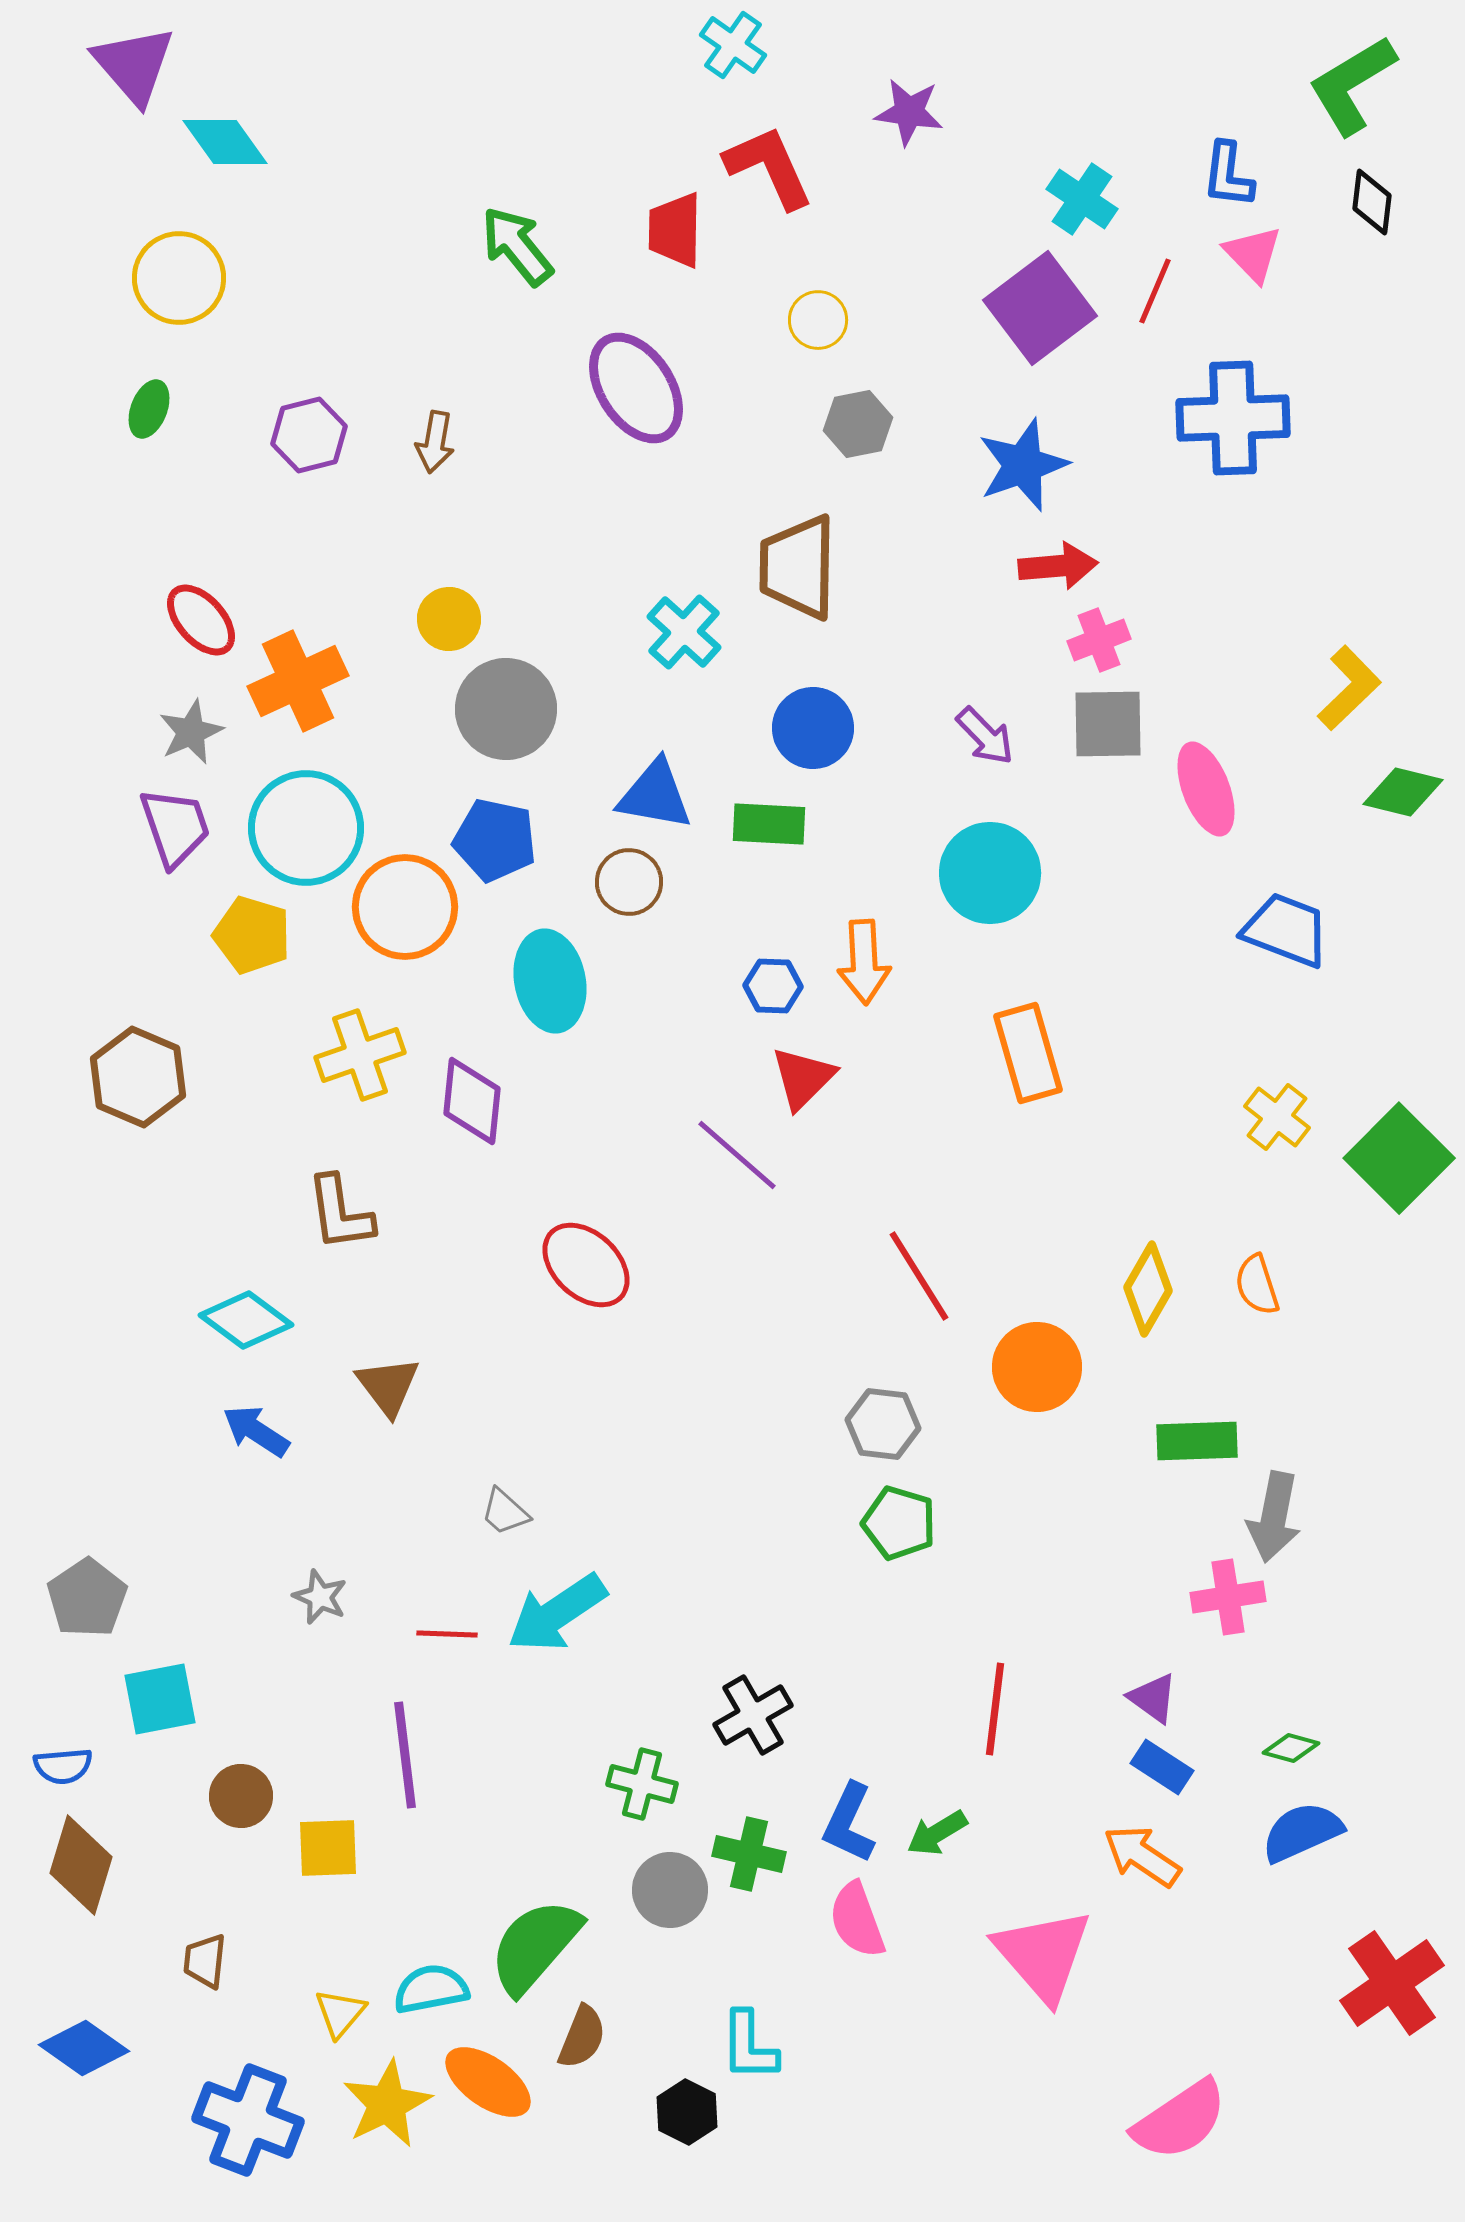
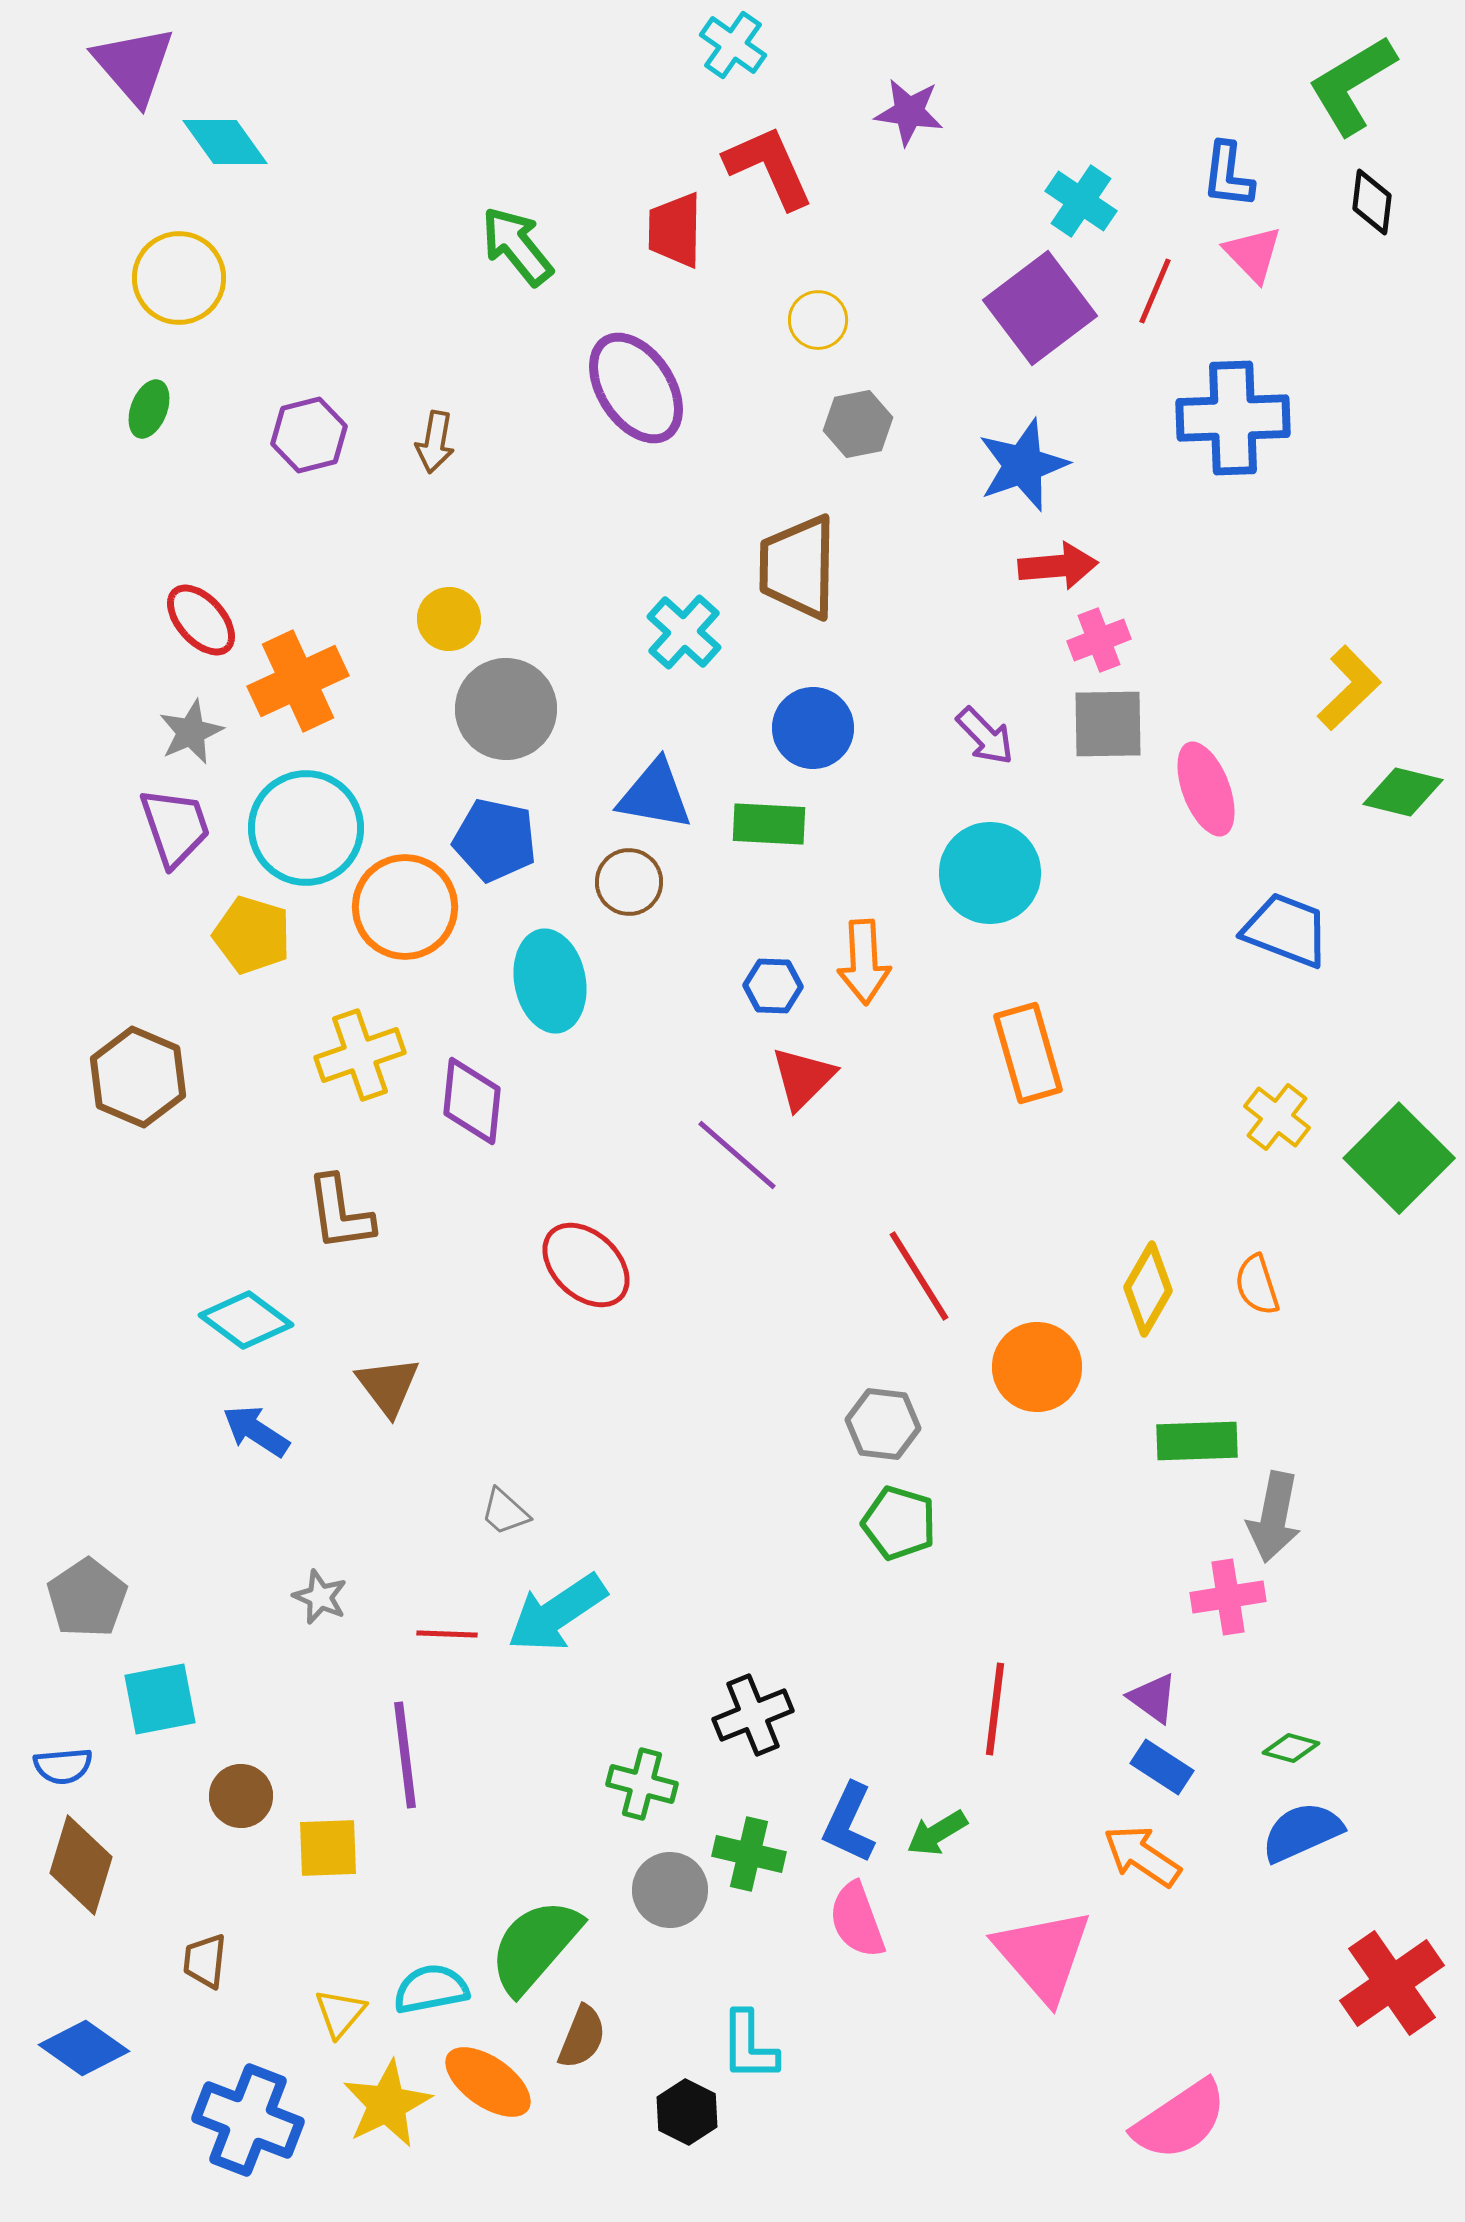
cyan cross at (1082, 199): moved 1 px left, 2 px down
black cross at (753, 1715): rotated 8 degrees clockwise
